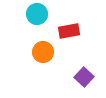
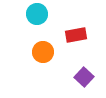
red rectangle: moved 7 px right, 4 px down
